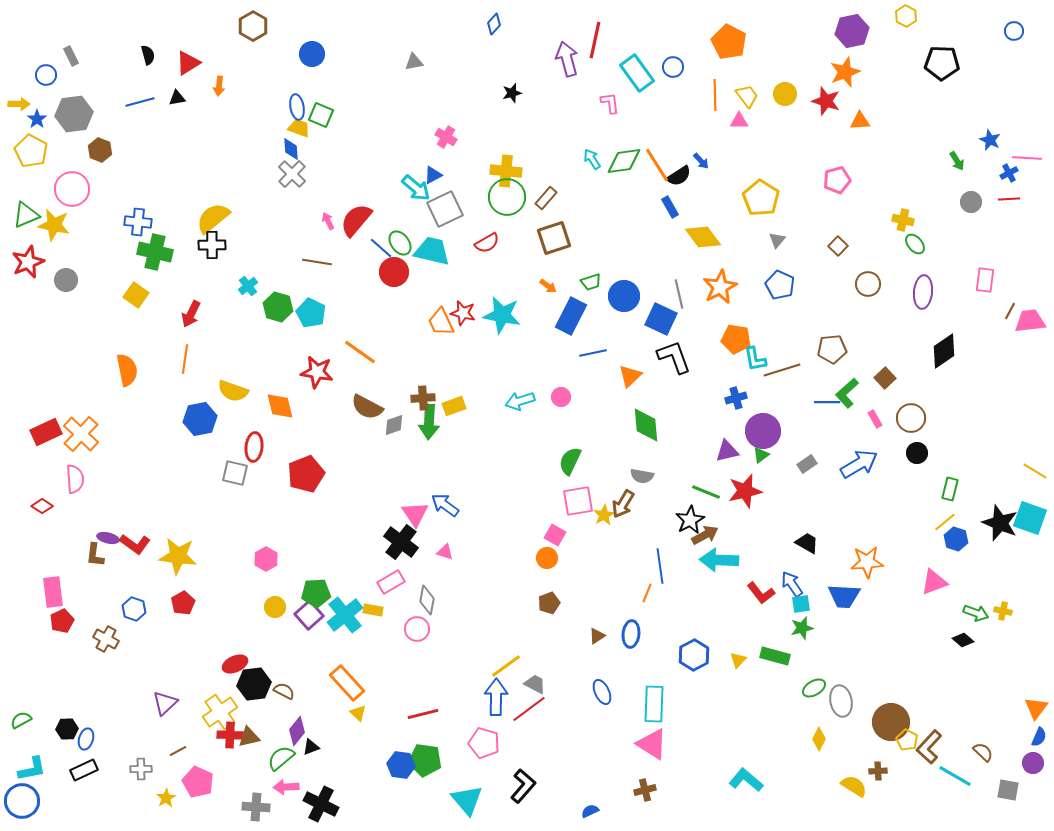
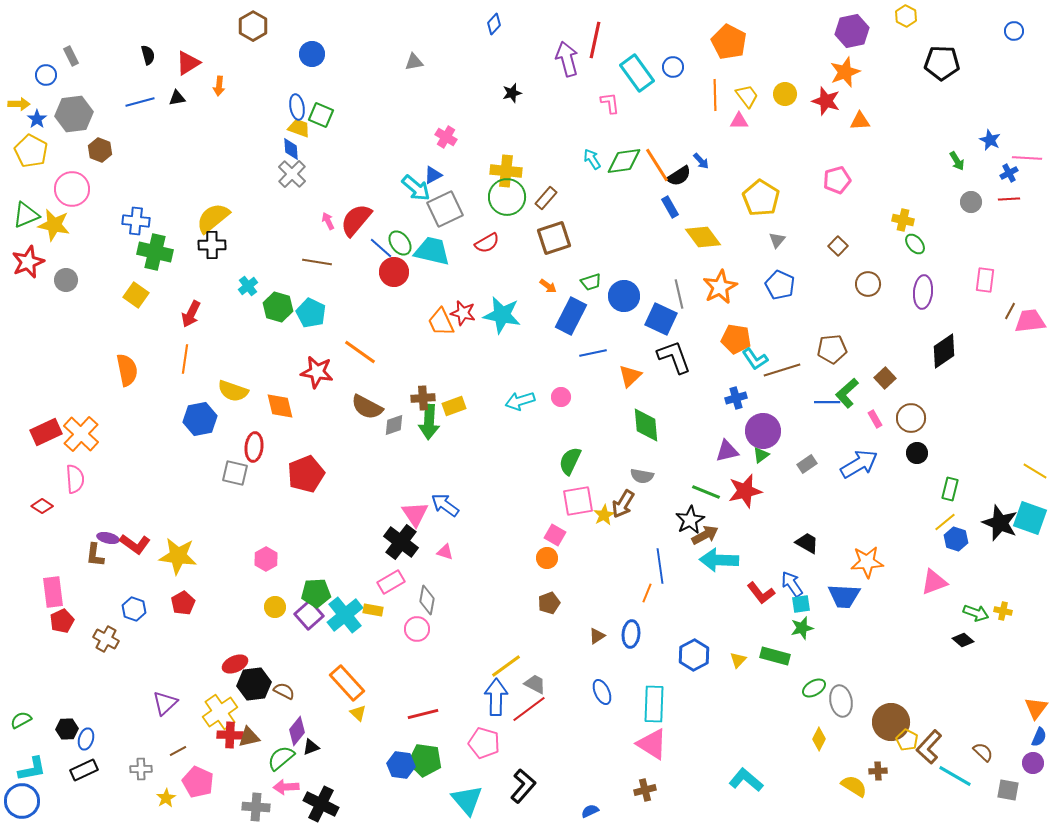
blue cross at (138, 222): moved 2 px left, 1 px up
cyan L-shape at (755, 359): rotated 24 degrees counterclockwise
